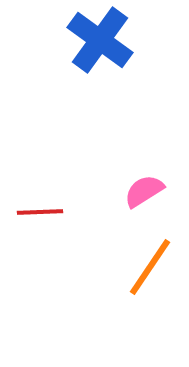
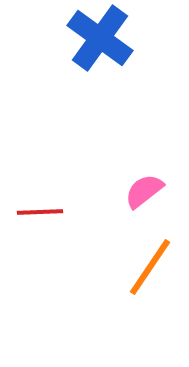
blue cross: moved 2 px up
pink semicircle: rotated 6 degrees counterclockwise
